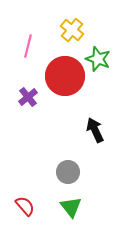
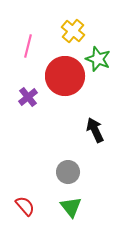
yellow cross: moved 1 px right, 1 px down
